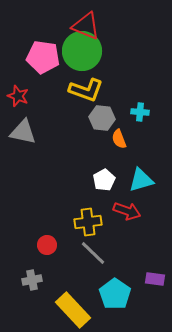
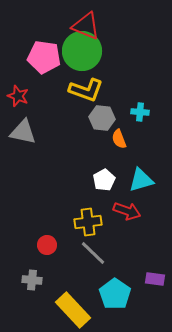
pink pentagon: moved 1 px right
gray cross: rotated 18 degrees clockwise
